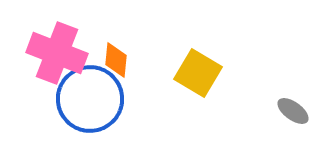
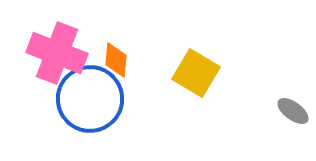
yellow square: moved 2 px left
